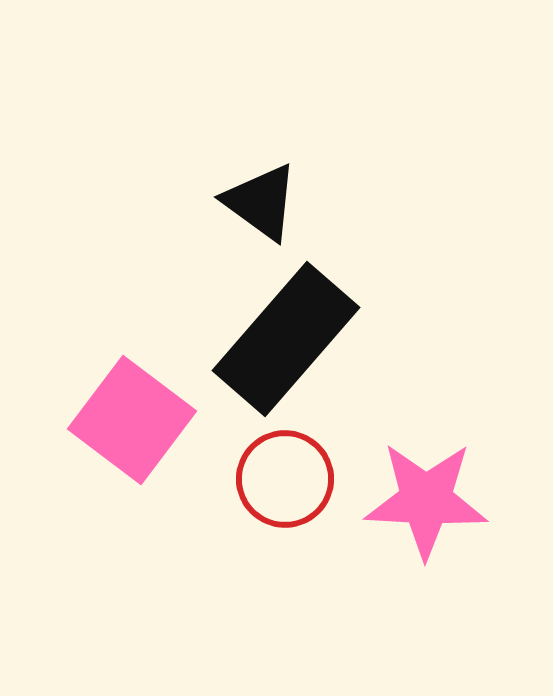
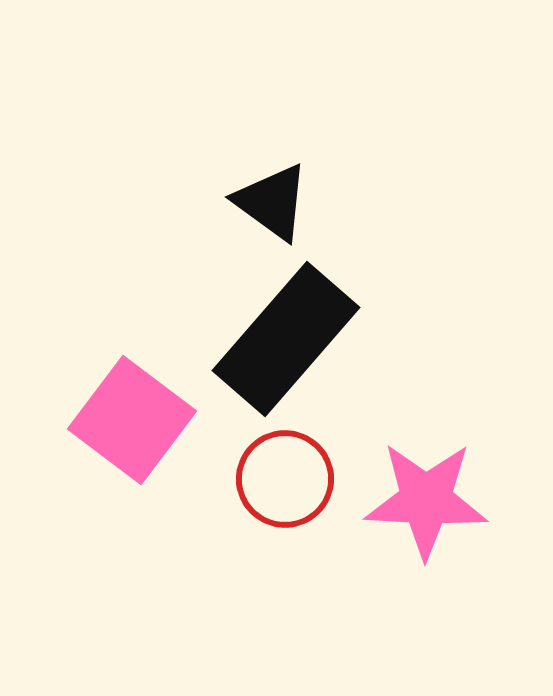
black triangle: moved 11 px right
